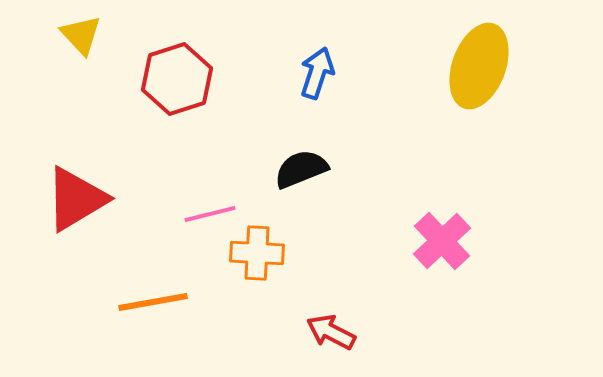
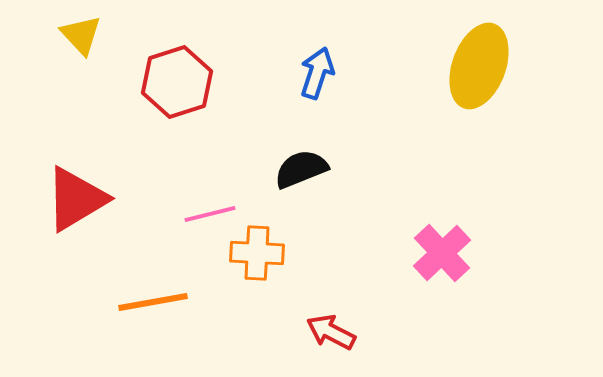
red hexagon: moved 3 px down
pink cross: moved 12 px down
